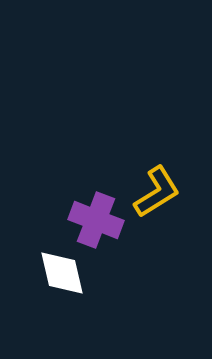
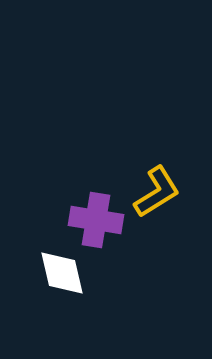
purple cross: rotated 12 degrees counterclockwise
